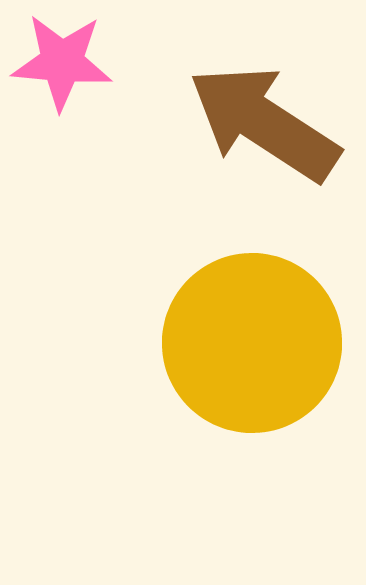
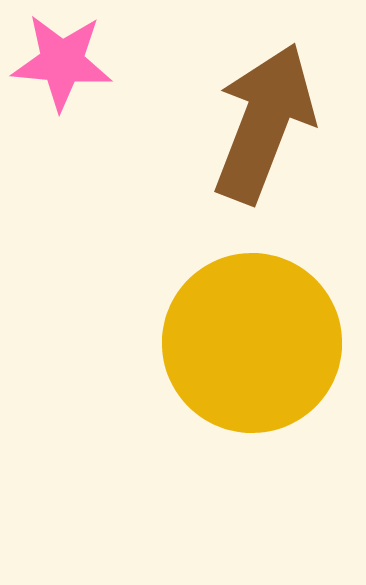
brown arrow: rotated 78 degrees clockwise
